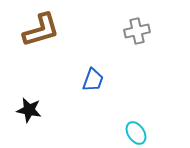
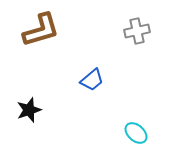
blue trapezoid: moved 1 px left; rotated 30 degrees clockwise
black star: rotated 30 degrees counterclockwise
cyan ellipse: rotated 15 degrees counterclockwise
